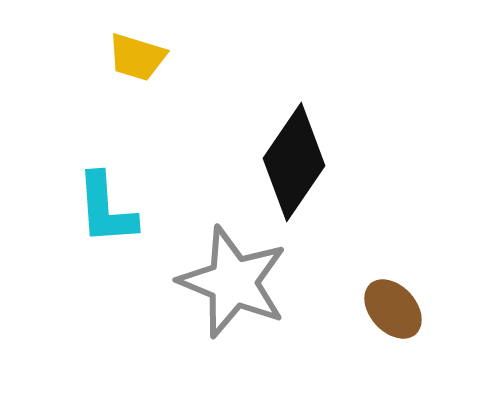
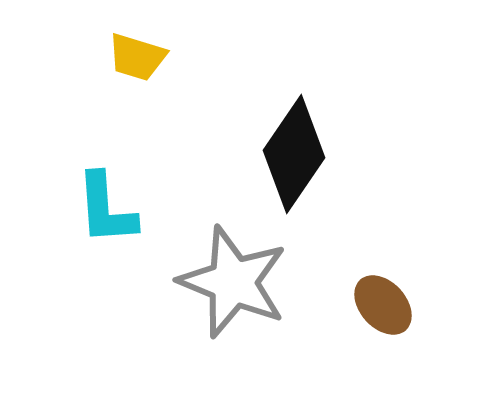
black diamond: moved 8 px up
brown ellipse: moved 10 px left, 4 px up
